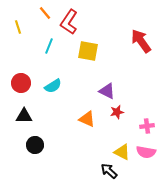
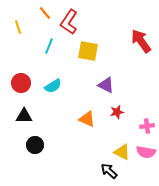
purple triangle: moved 1 px left, 6 px up
